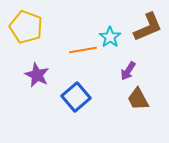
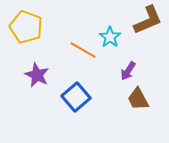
brown L-shape: moved 7 px up
orange line: rotated 40 degrees clockwise
